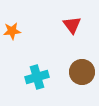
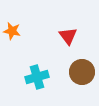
red triangle: moved 4 px left, 11 px down
orange star: rotated 18 degrees clockwise
